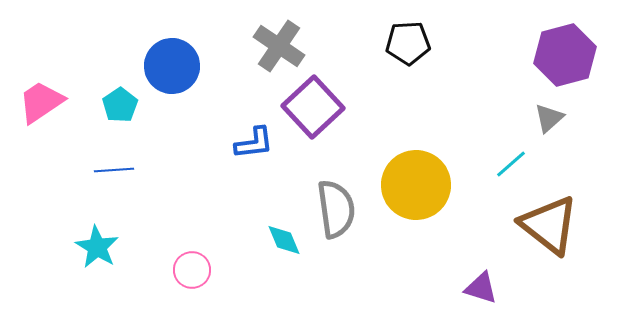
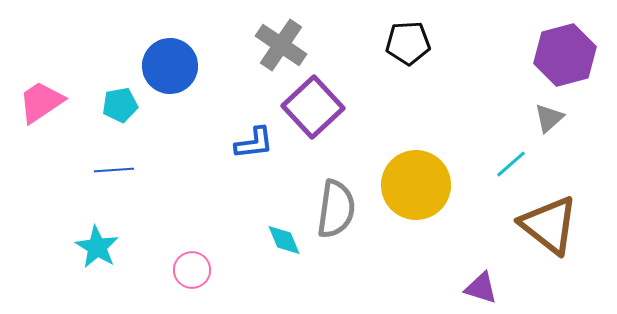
gray cross: moved 2 px right, 1 px up
blue circle: moved 2 px left
cyan pentagon: rotated 24 degrees clockwise
gray semicircle: rotated 16 degrees clockwise
